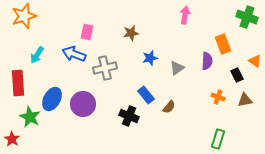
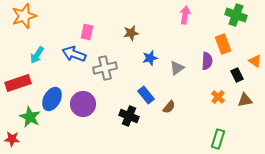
green cross: moved 11 px left, 2 px up
red rectangle: rotated 75 degrees clockwise
orange cross: rotated 24 degrees clockwise
red star: rotated 28 degrees counterclockwise
